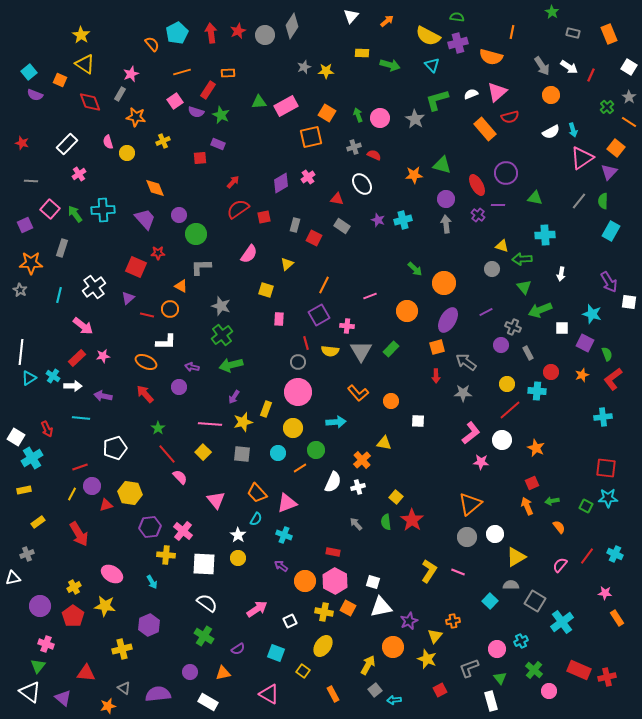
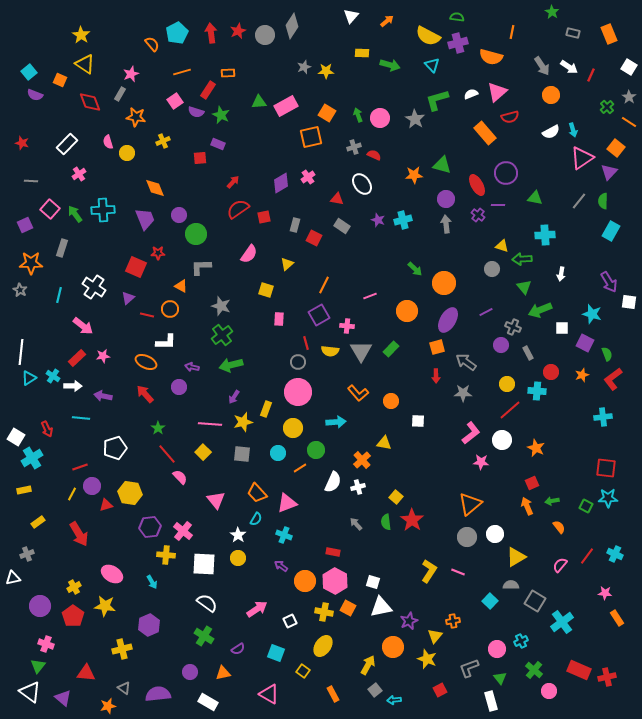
orange rectangle at (485, 129): moved 4 px down
purple trapezoid at (145, 219): rotated 20 degrees clockwise
white cross at (94, 287): rotated 20 degrees counterclockwise
